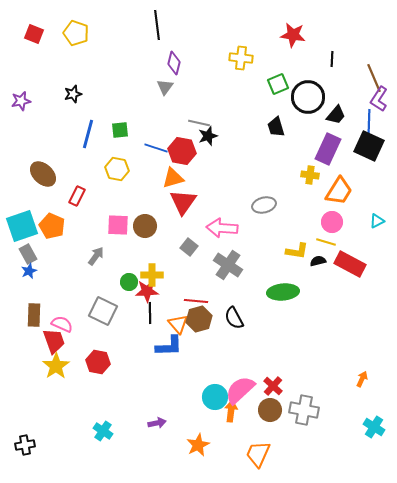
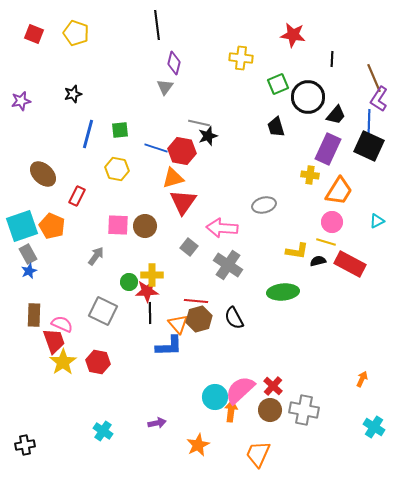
yellow star at (56, 366): moved 7 px right, 4 px up
